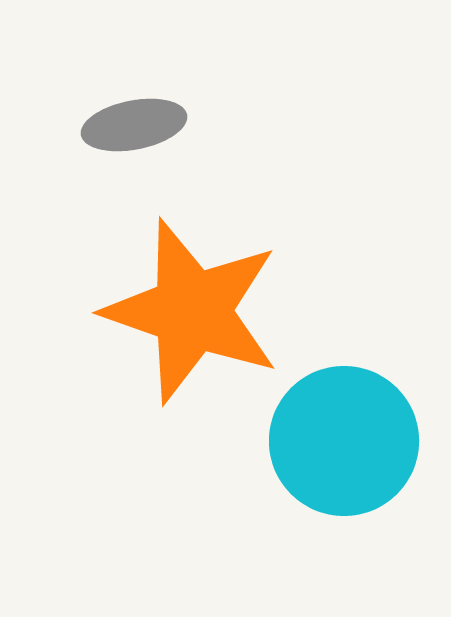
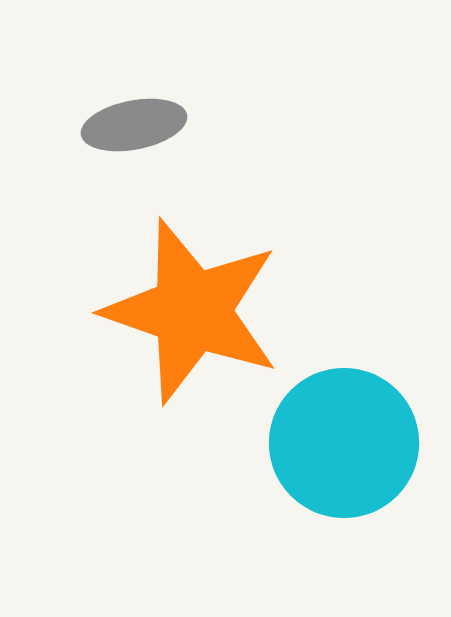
cyan circle: moved 2 px down
